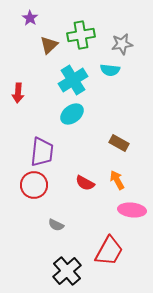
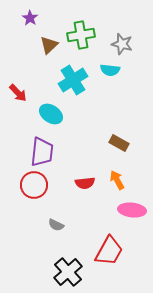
gray star: rotated 25 degrees clockwise
red arrow: rotated 48 degrees counterclockwise
cyan ellipse: moved 21 px left; rotated 70 degrees clockwise
red semicircle: rotated 36 degrees counterclockwise
black cross: moved 1 px right, 1 px down
